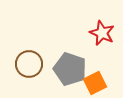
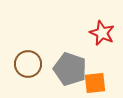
brown circle: moved 1 px left
orange square: rotated 20 degrees clockwise
